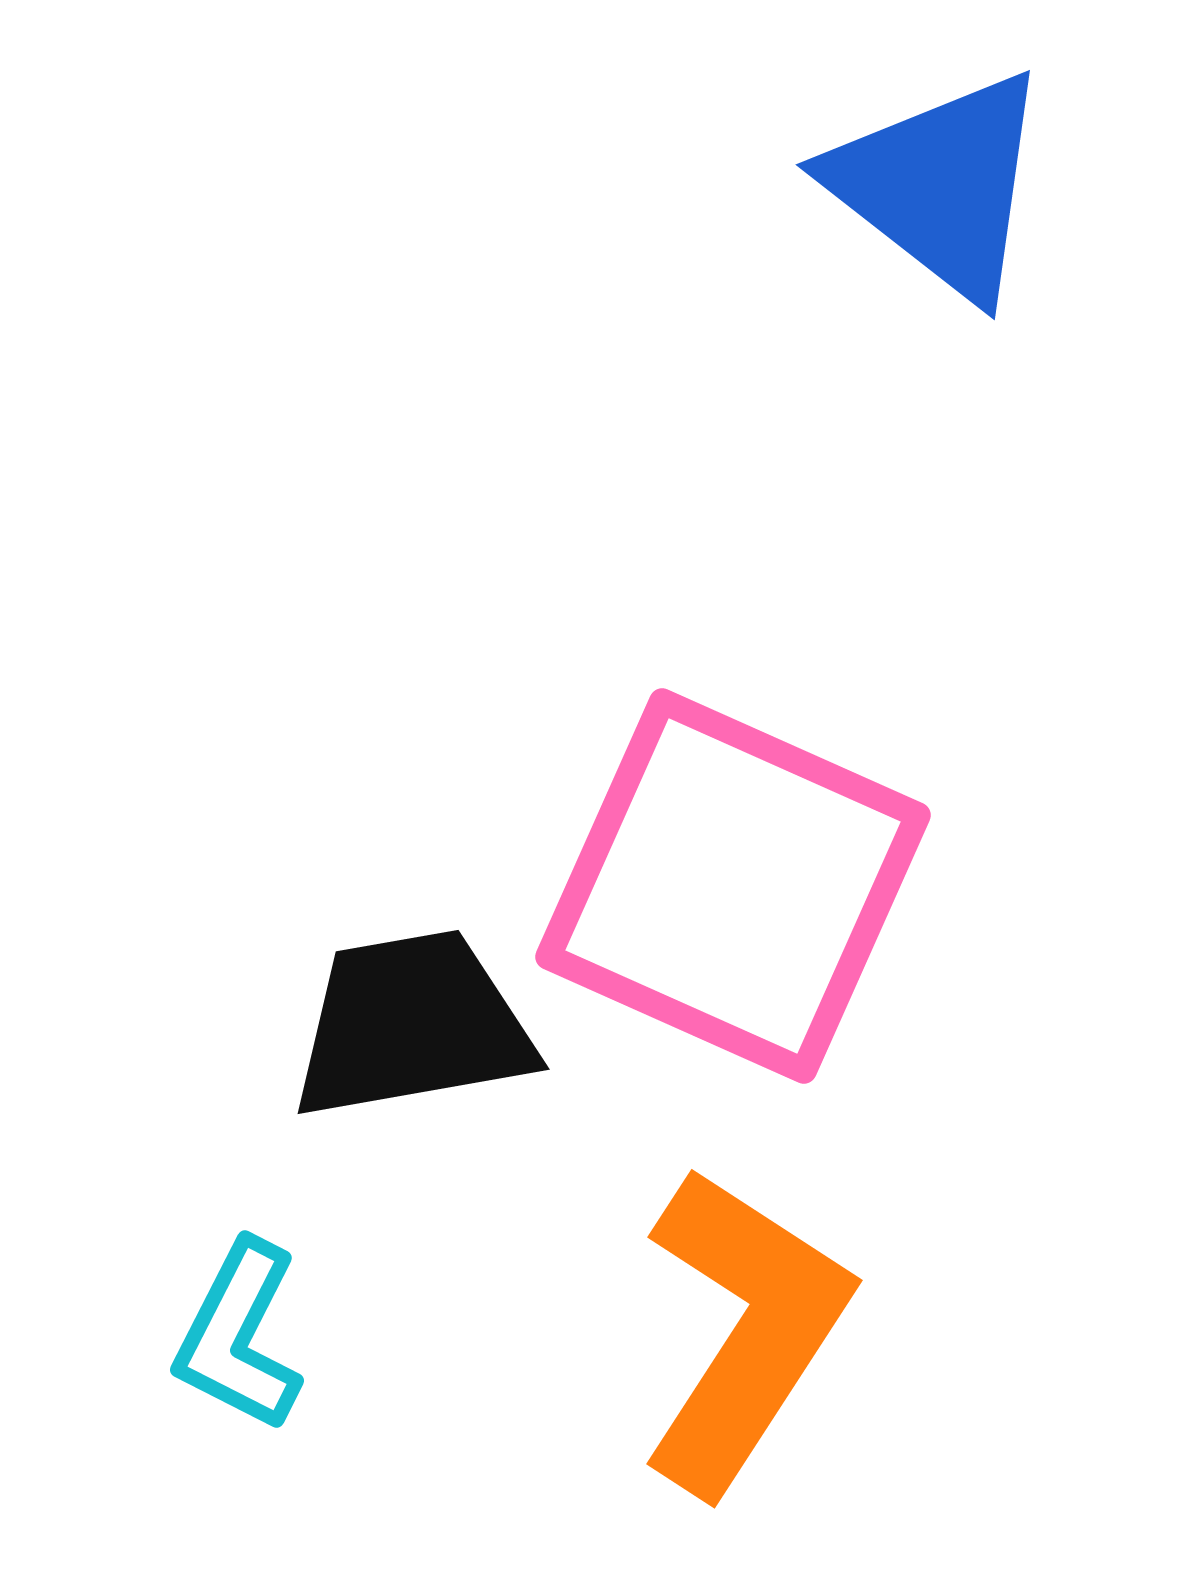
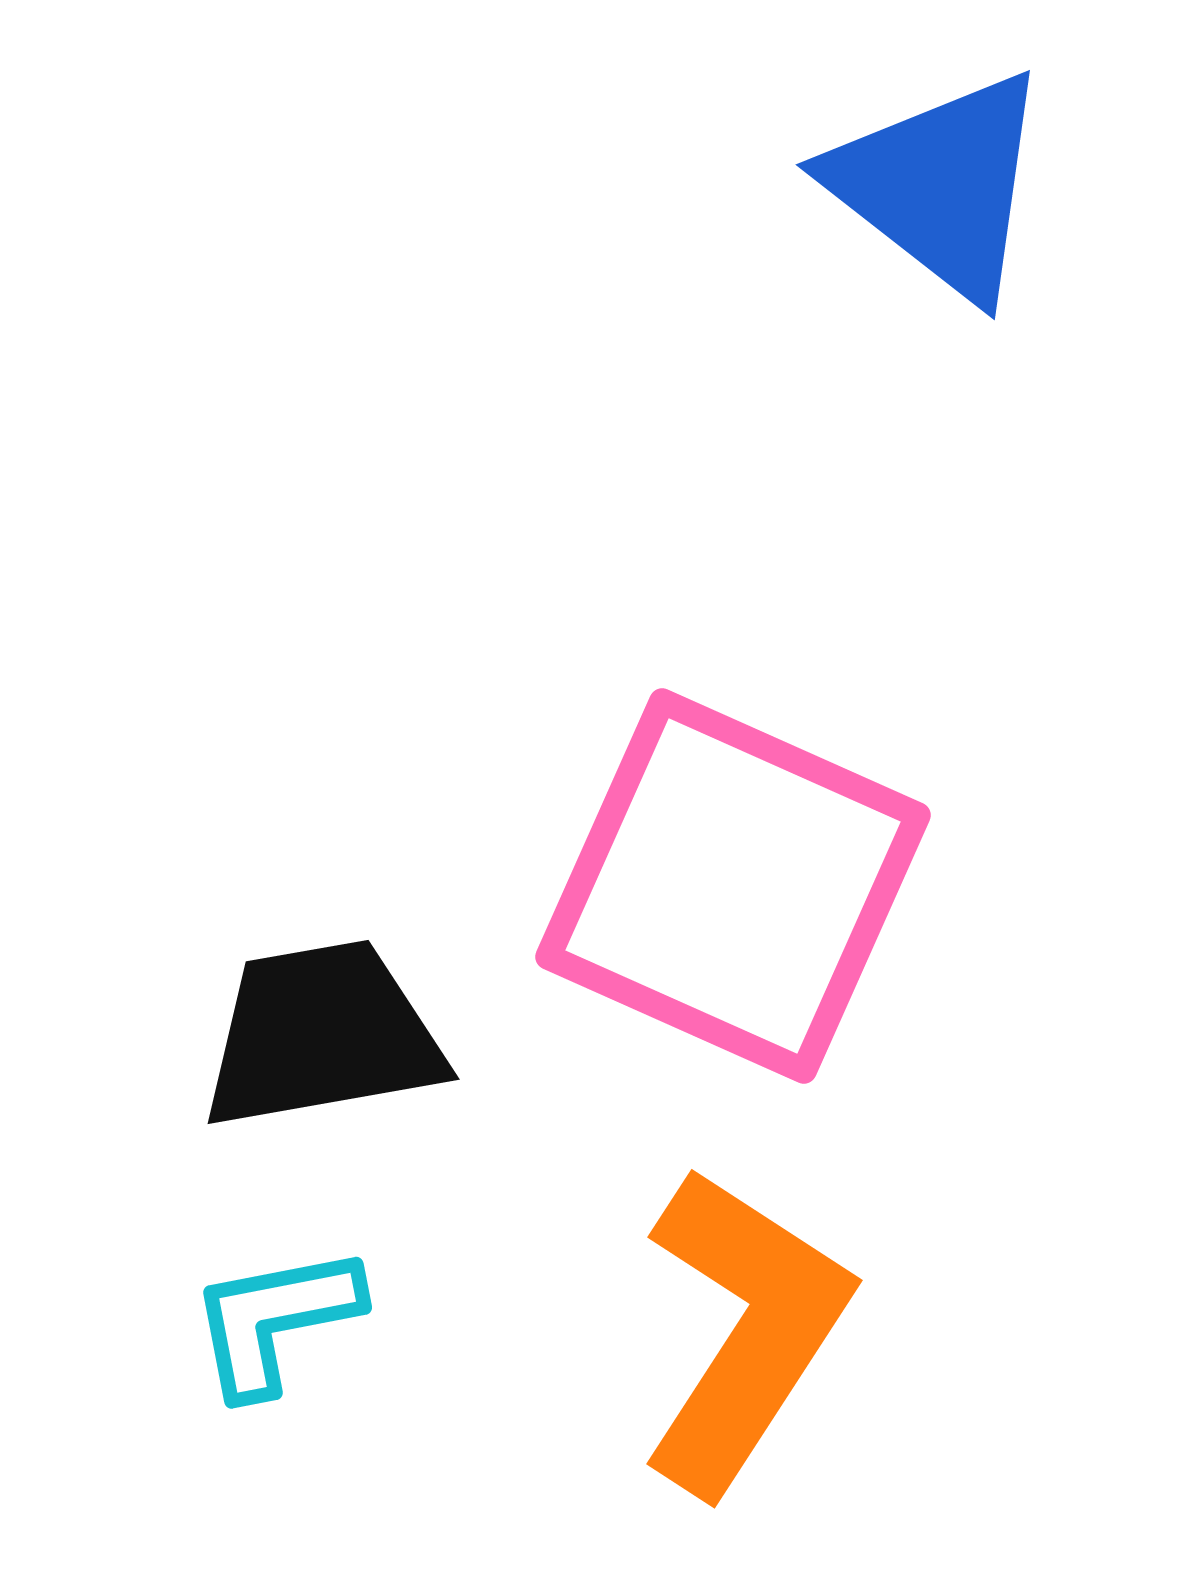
black trapezoid: moved 90 px left, 10 px down
cyan L-shape: moved 36 px right, 16 px up; rotated 52 degrees clockwise
